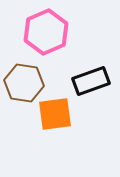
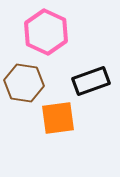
pink hexagon: rotated 12 degrees counterclockwise
orange square: moved 3 px right, 4 px down
